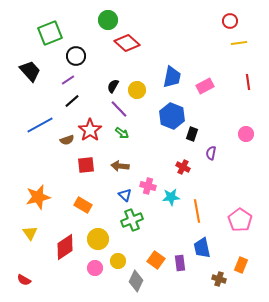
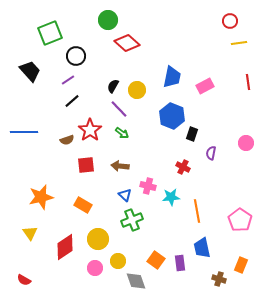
blue line at (40, 125): moved 16 px left, 7 px down; rotated 28 degrees clockwise
pink circle at (246, 134): moved 9 px down
orange star at (38, 197): moved 3 px right
gray diamond at (136, 281): rotated 45 degrees counterclockwise
